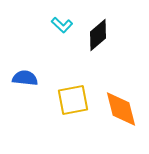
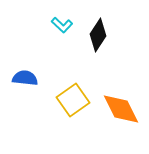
black diamond: rotated 16 degrees counterclockwise
yellow square: rotated 24 degrees counterclockwise
orange diamond: rotated 12 degrees counterclockwise
